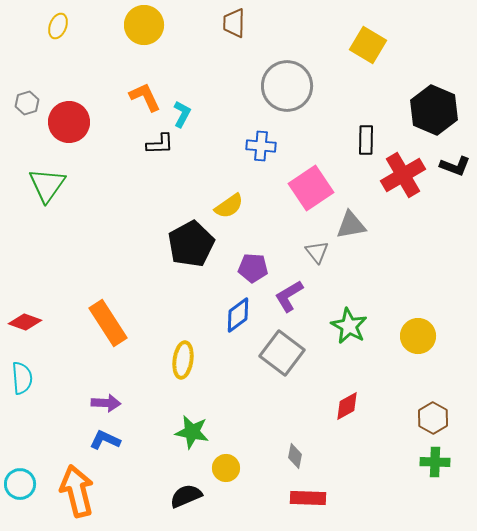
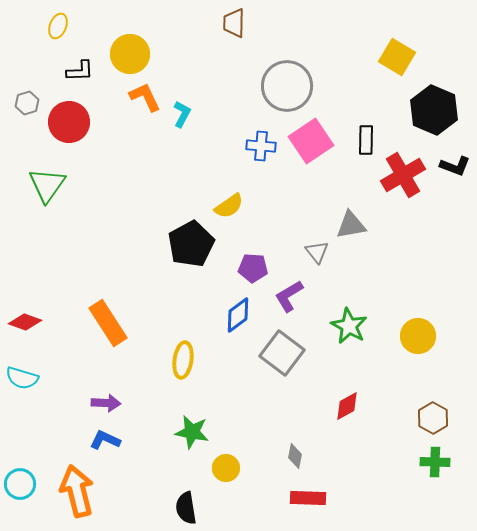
yellow circle at (144, 25): moved 14 px left, 29 px down
yellow square at (368, 45): moved 29 px right, 12 px down
black L-shape at (160, 144): moved 80 px left, 73 px up
pink square at (311, 188): moved 47 px up
cyan semicircle at (22, 378): rotated 112 degrees clockwise
black semicircle at (186, 496): moved 12 px down; rotated 76 degrees counterclockwise
